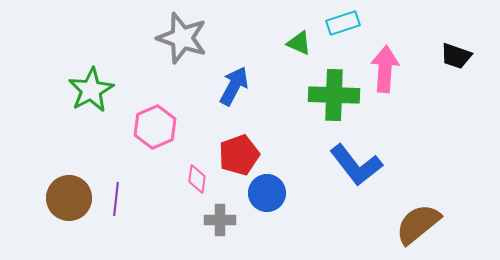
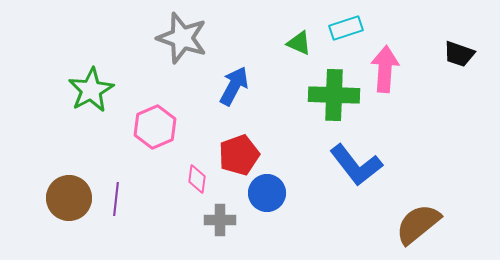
cyan rectangle: moved 3 px right, 5 px down
black trapezoid: moved 3 px right, 2 px up
